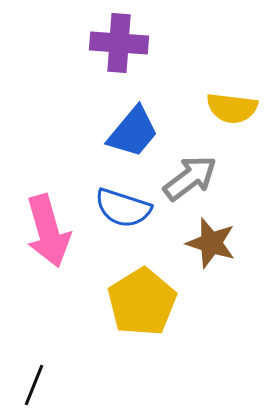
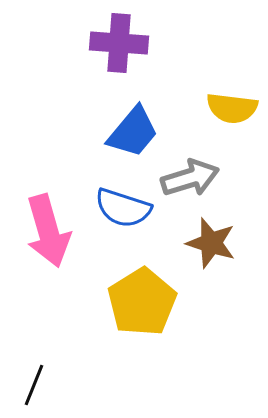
gray arrow: rotated 20 degrees clockwise
